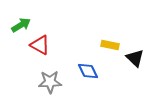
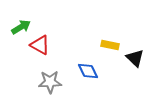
green arrow: moved 2 px down
